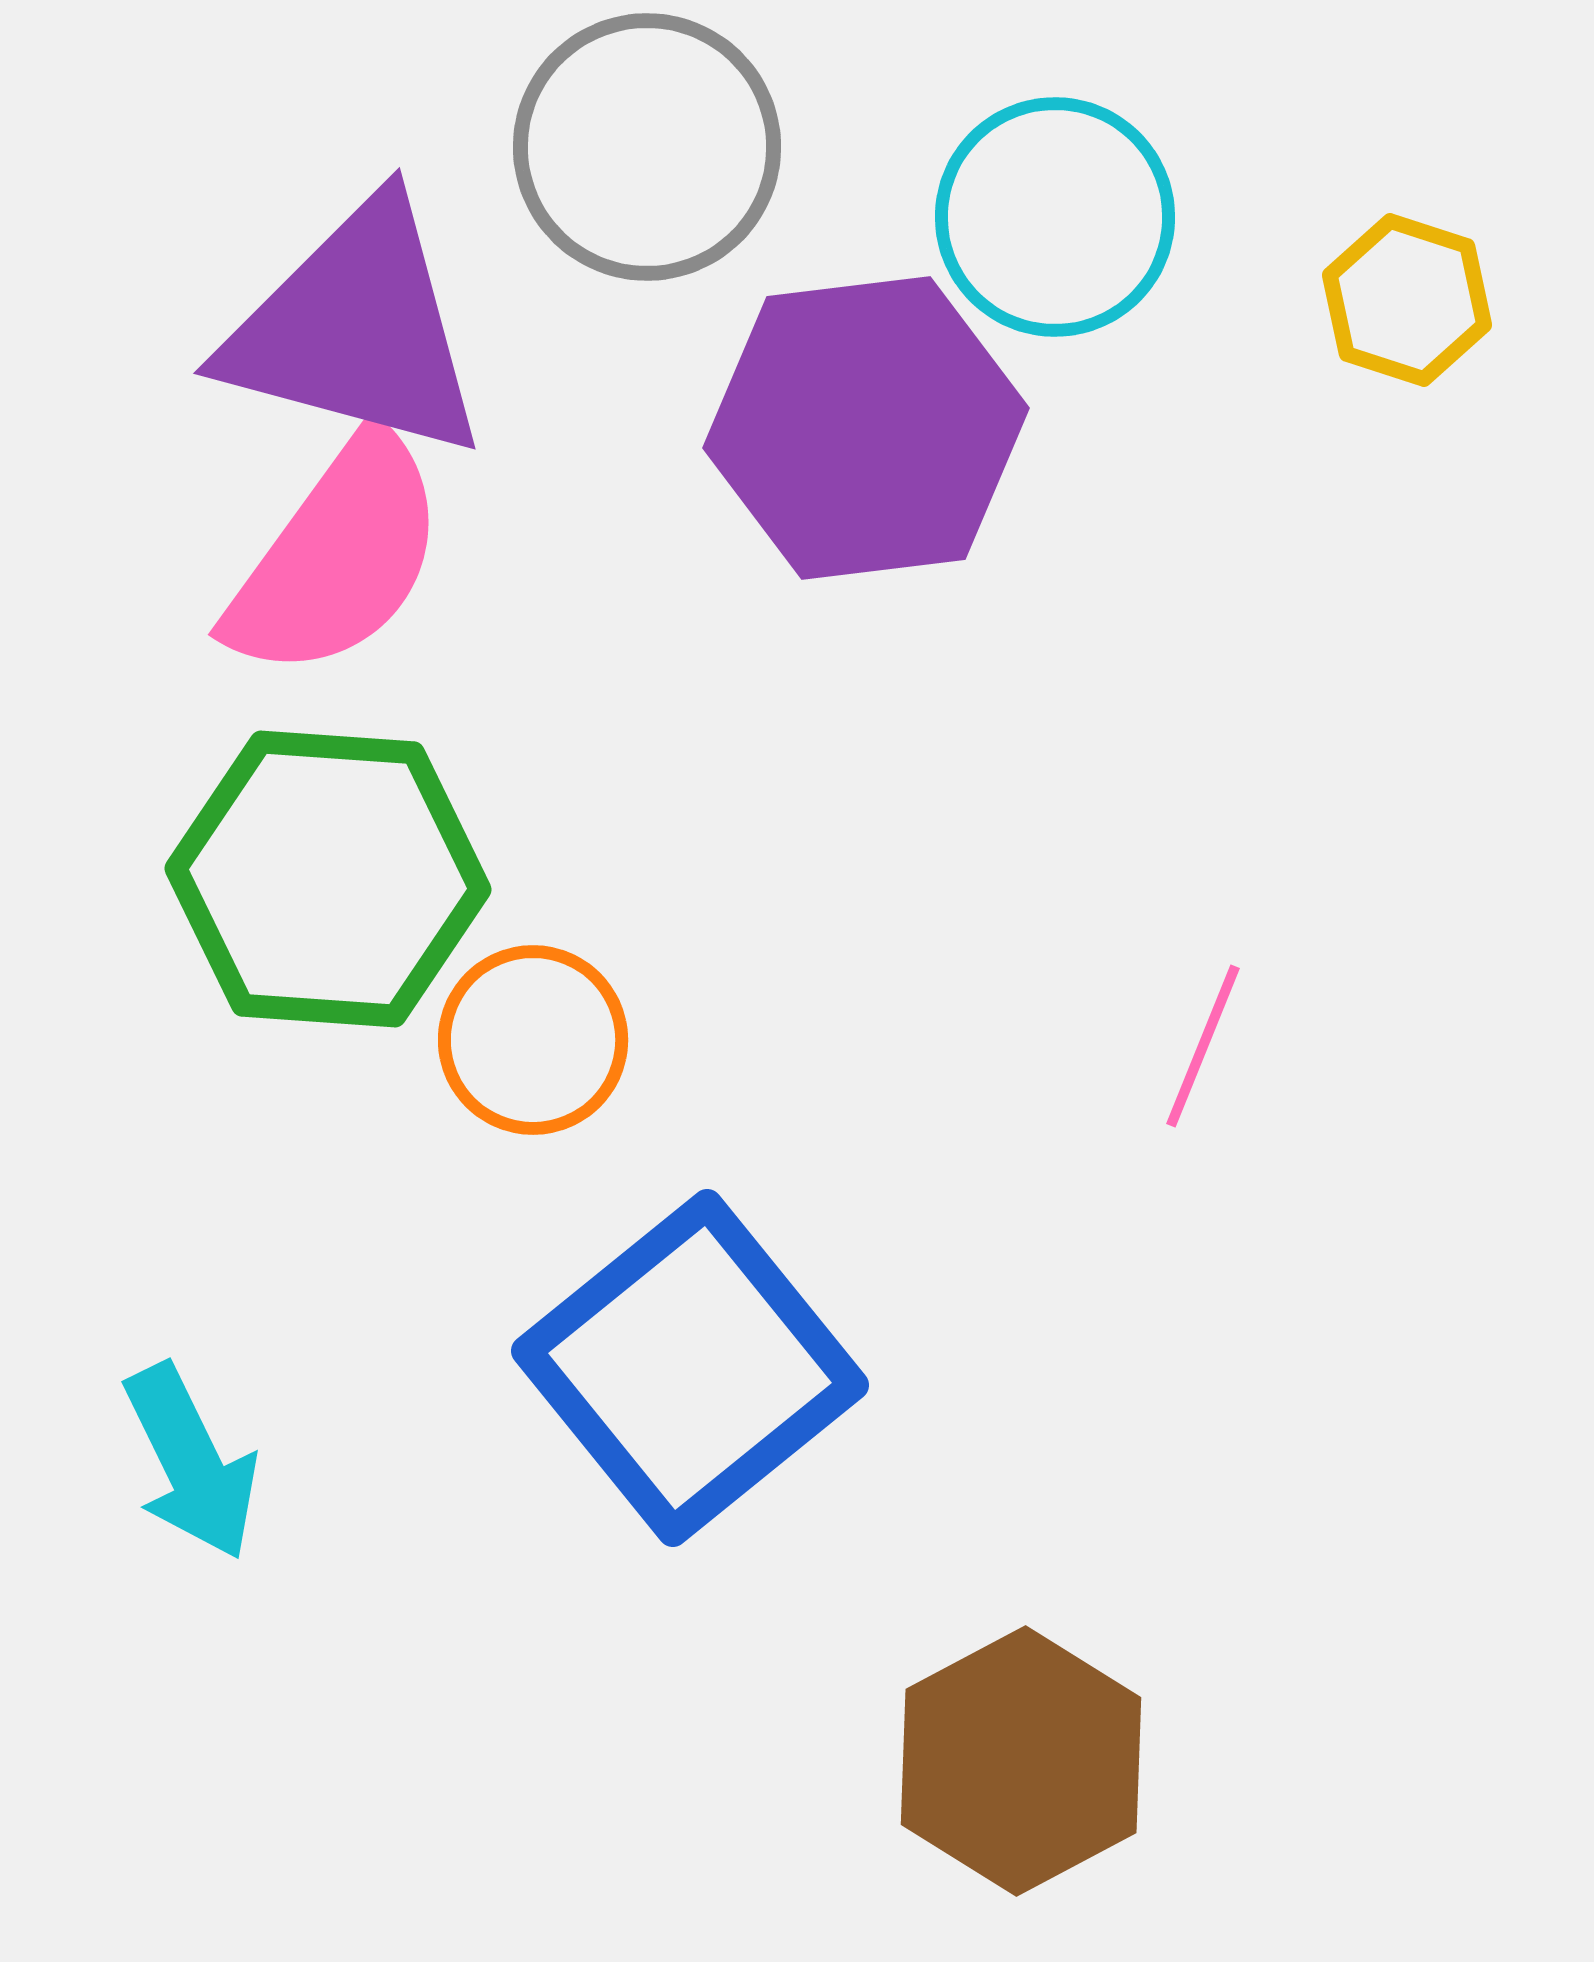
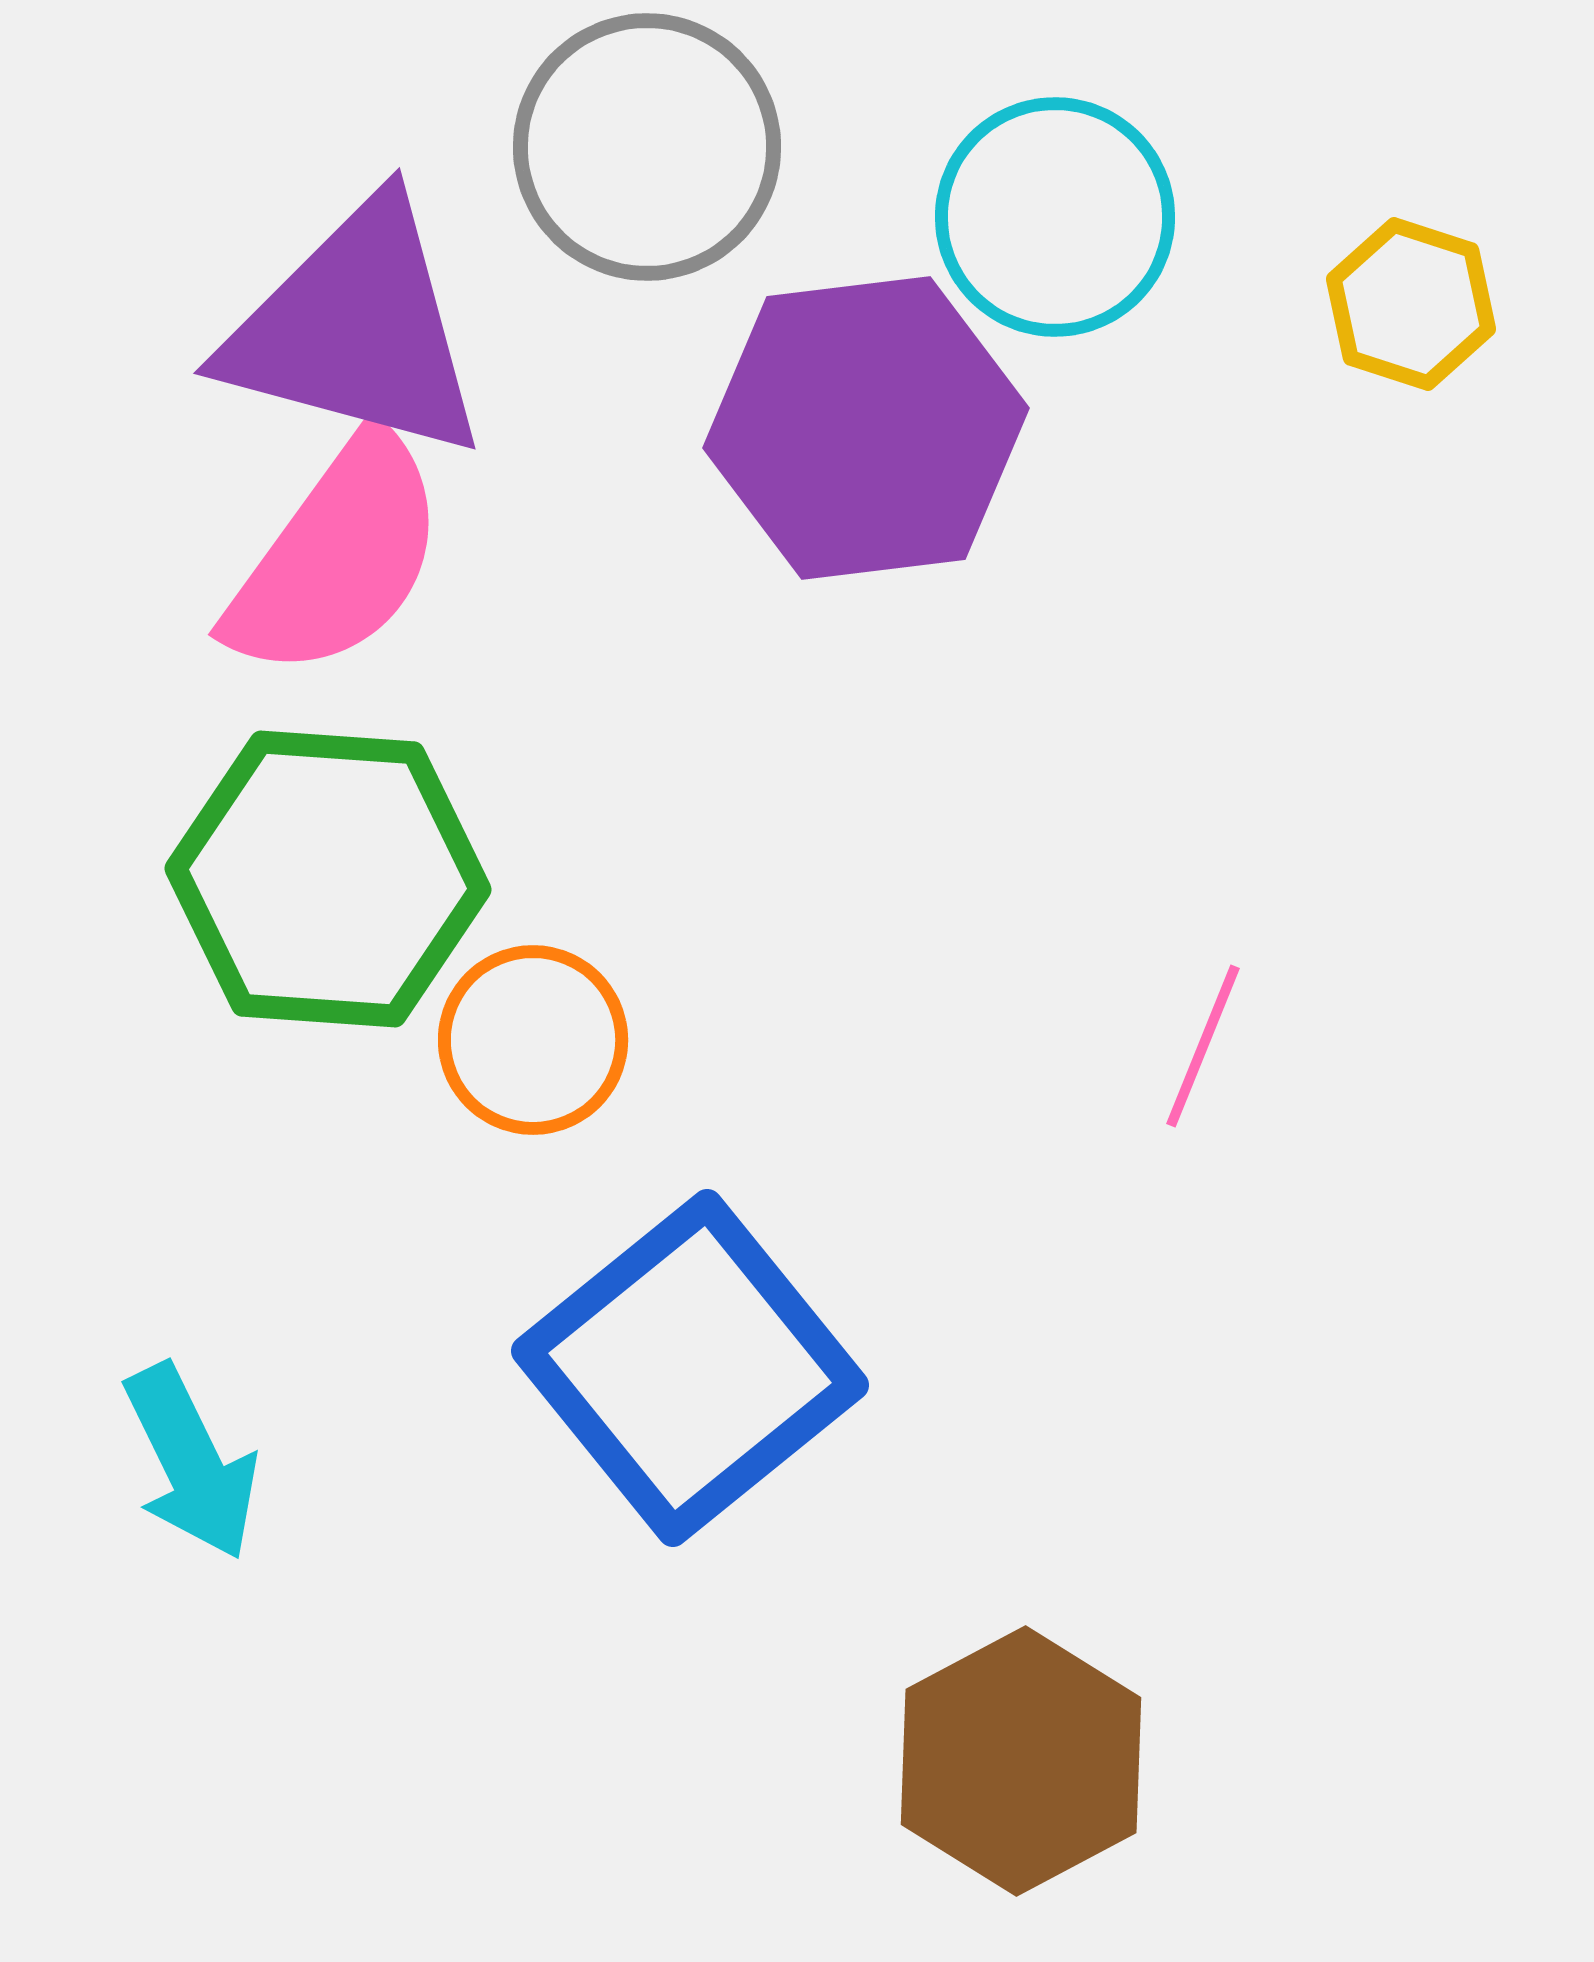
yellow hexagon: moved 4 px right, 4 px down
